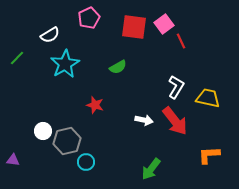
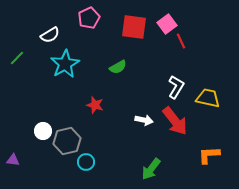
pink square: moved 3 px right
